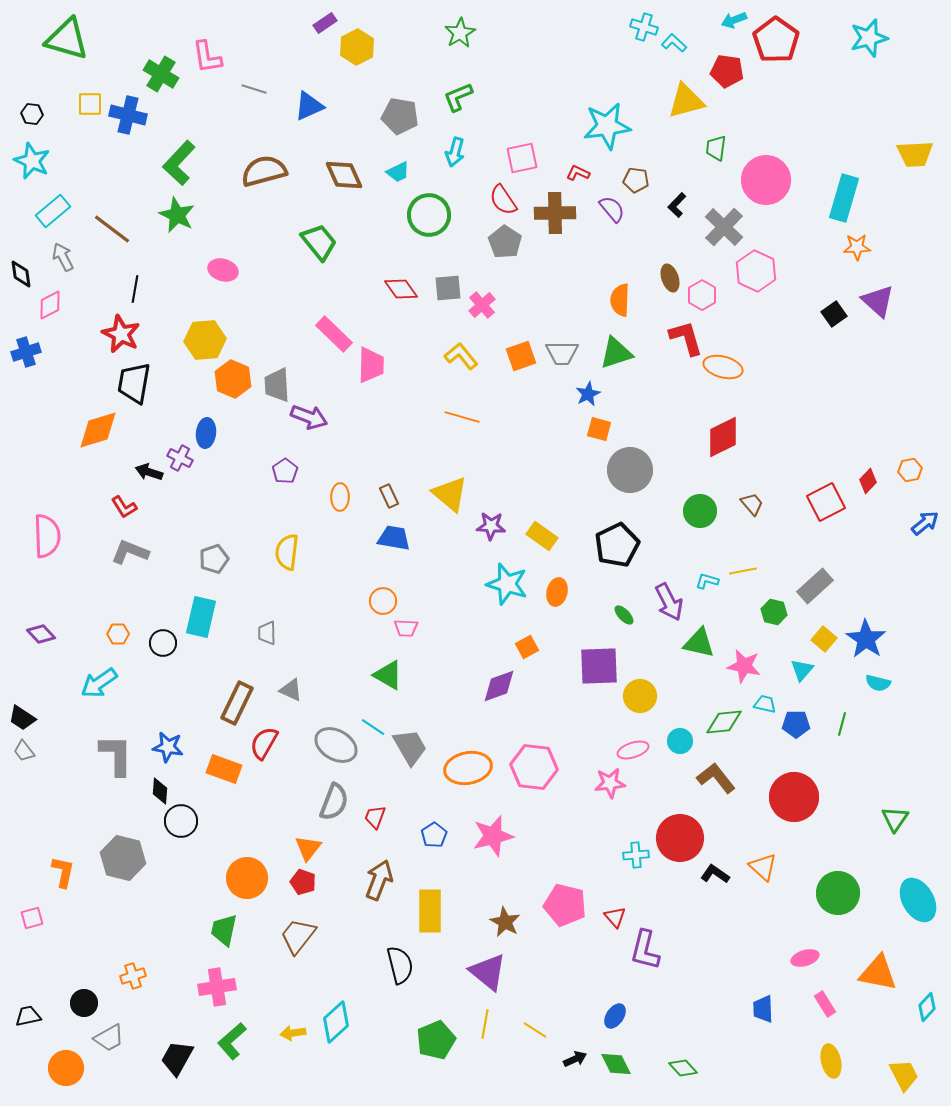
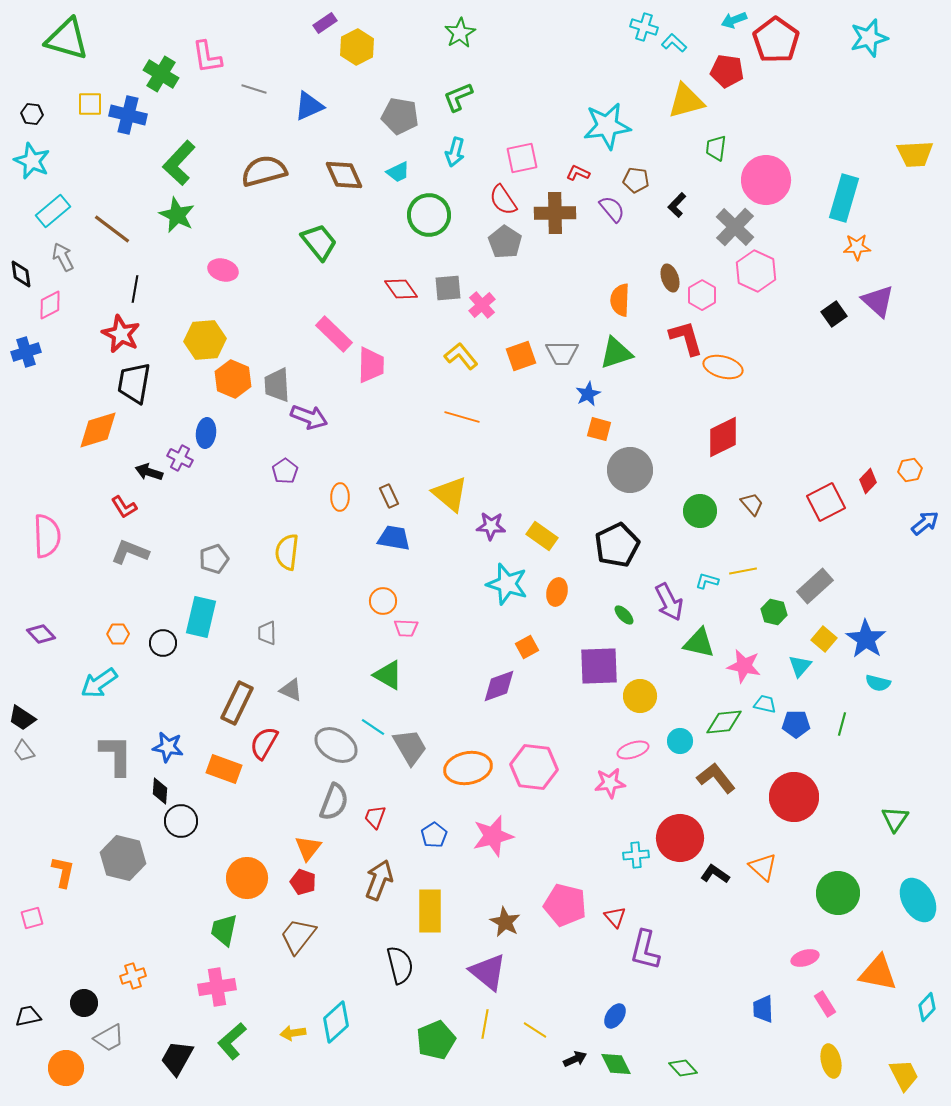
gray cross at (724, 227): moved 11 px right
cyan triangle at (802, 670): moved 2 px left, 4 px up
